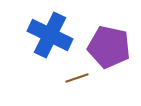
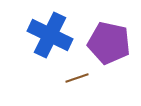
purple pentagon: moved 4 px up
